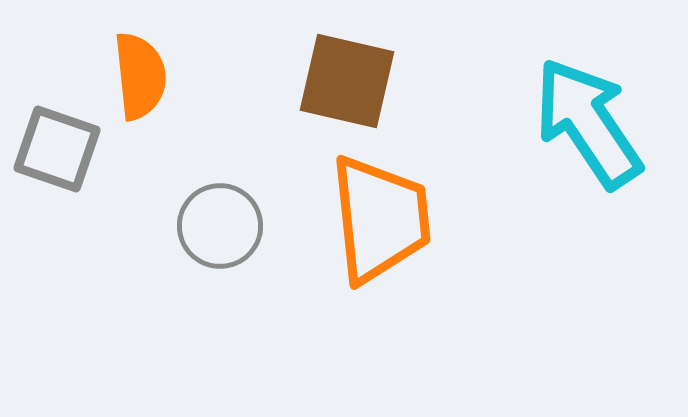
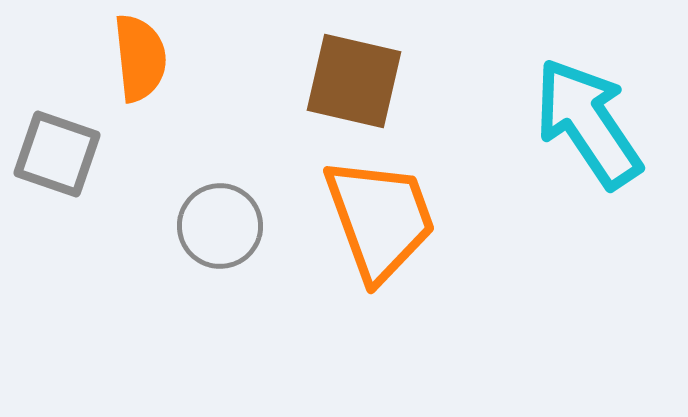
orange semicircle: moved 18 px up
brown square: moved 7 px right
gray square: moved 5 px down
orange trapezoid: rotated 14 degrees counterclockwise
